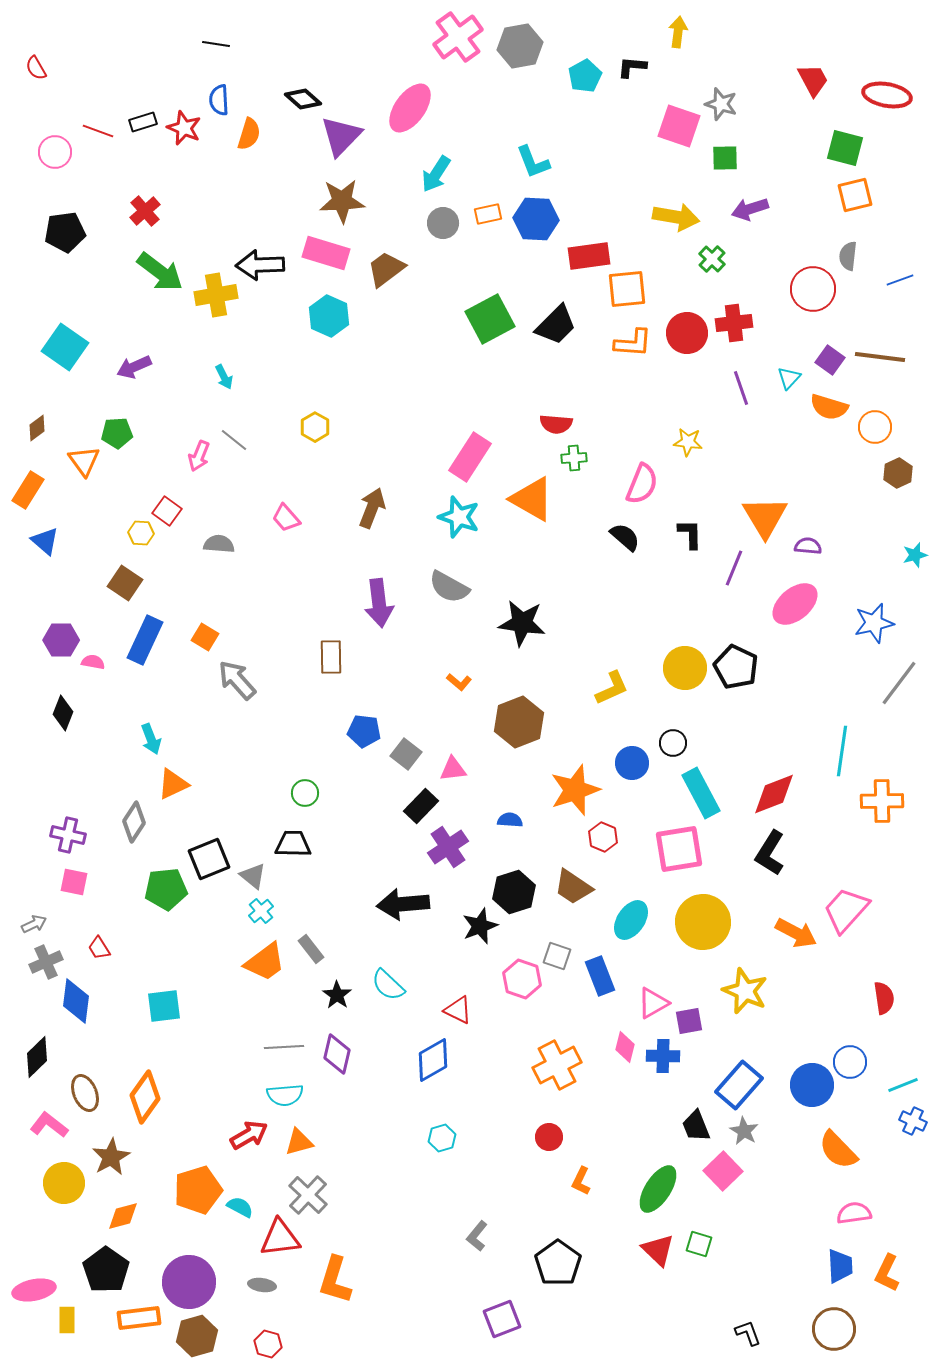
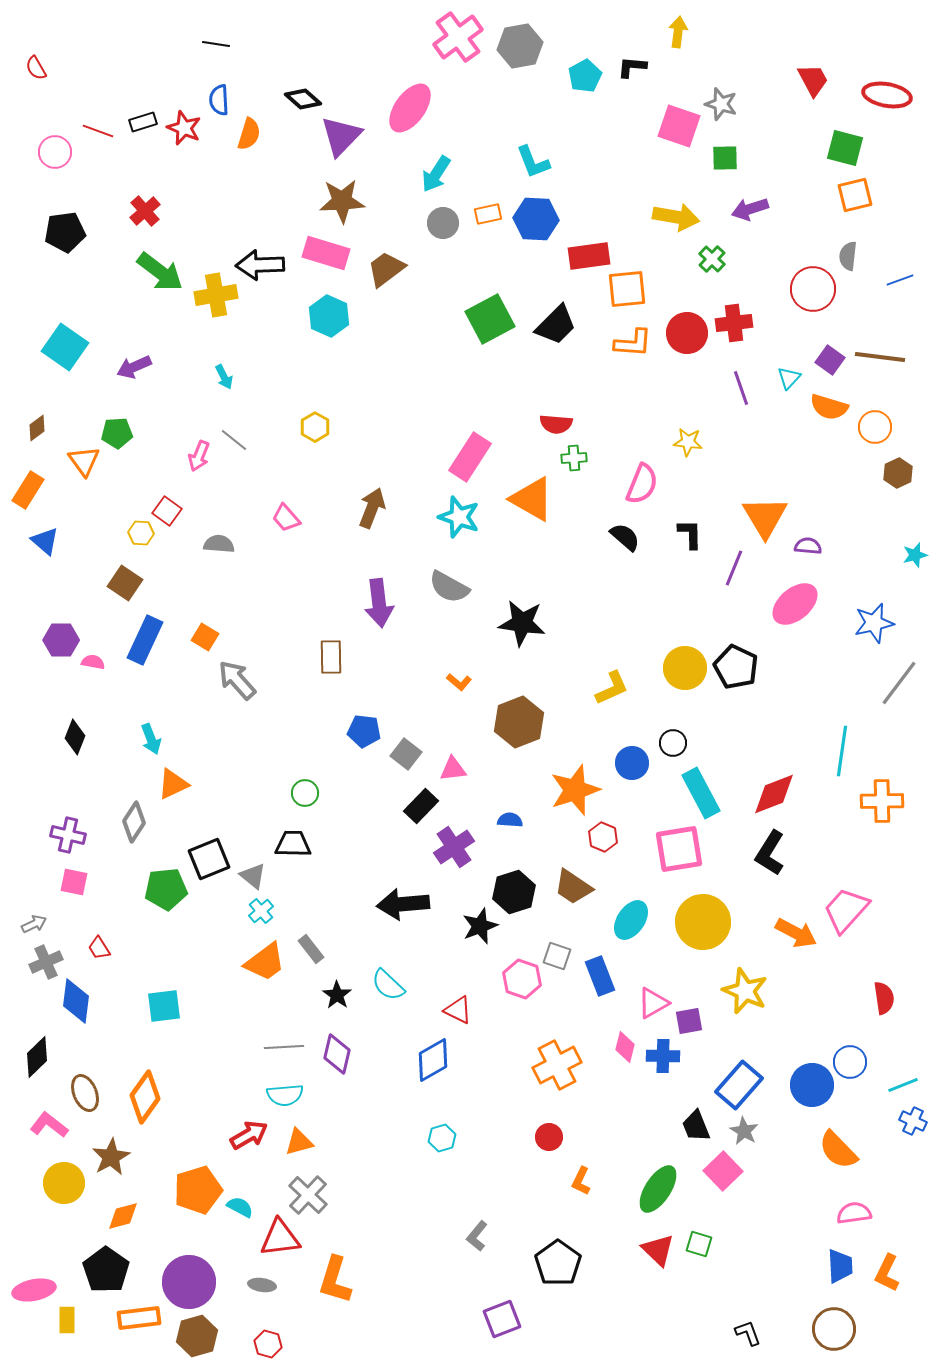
black diamond at (63, 713): moved 12 px right, 24 px down
purple cross at (448, 847): moved 6 px right
